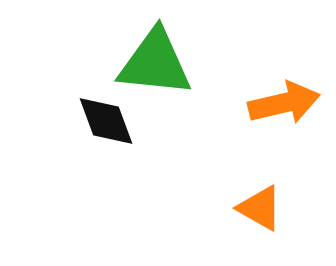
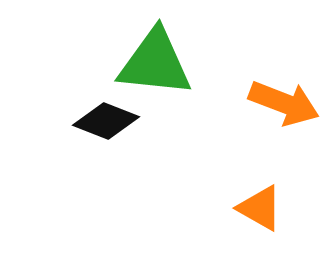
orange arrow: rotated 34 degrees clockwise
black diamond: rotated 48 degrees counterclockwise
